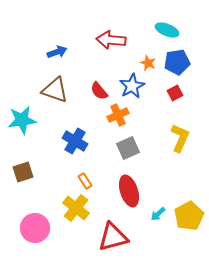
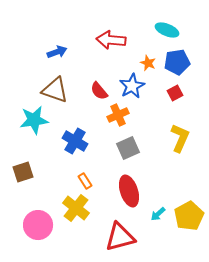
cyan star: moved 12 px right
pink circle: moved 3 px right, 3 px up
red triangle: moved 7 px right
